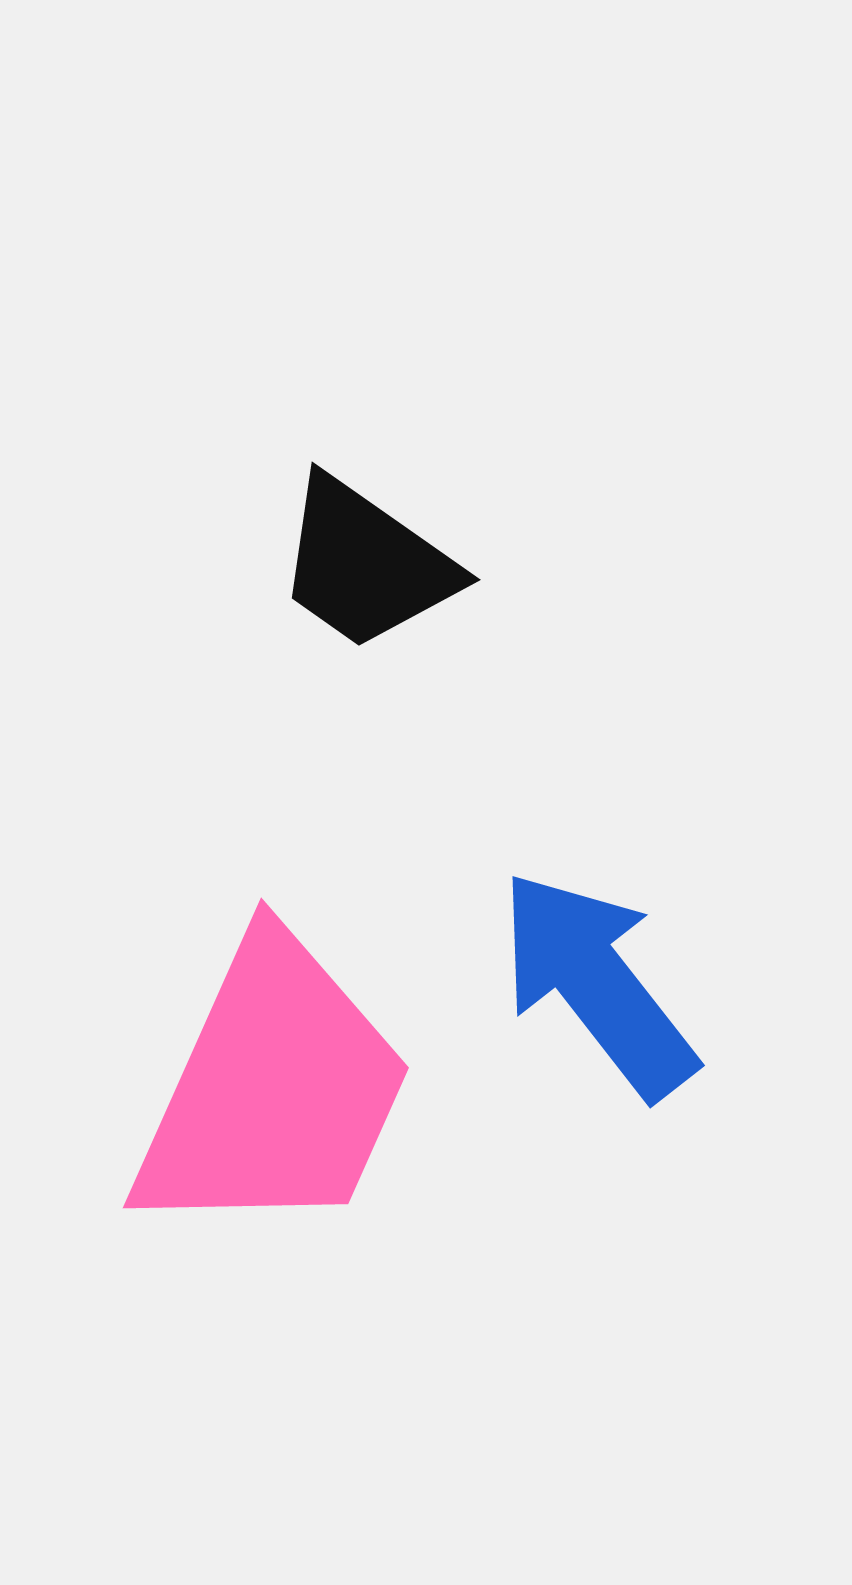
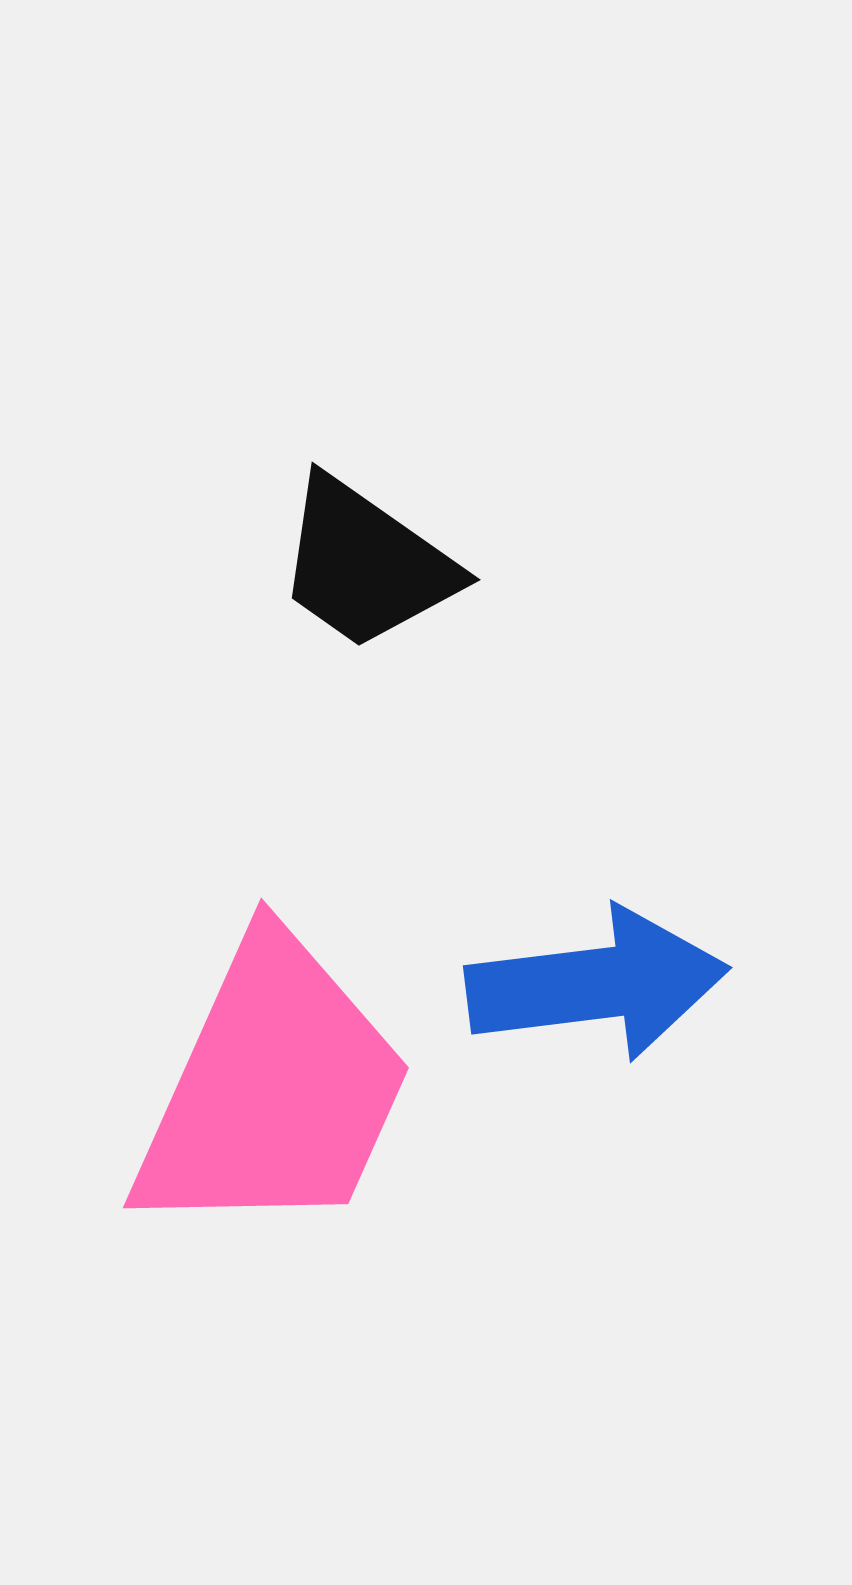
blue arrow: rotated 121 degrees clockwise
